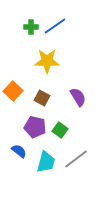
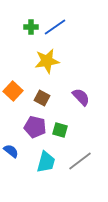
blue line: moved 1 px down
yellow star: rotated 10 degrees counterclockwise
purple semicircle: moved 3 px right; rotated 12 degrees counterclockwise
green square: rotated 21 degrees counterclockwise
blue semicircle: moved 8 px left
gray line: moved 4 px right, 2 px down
